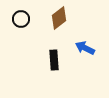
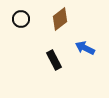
brown diamond: moved 1 px right, 1 px down
black rectangle: rotated 24 degrees counterclockwise
